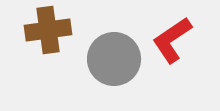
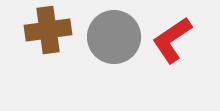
gray circle: moved 22 px up
